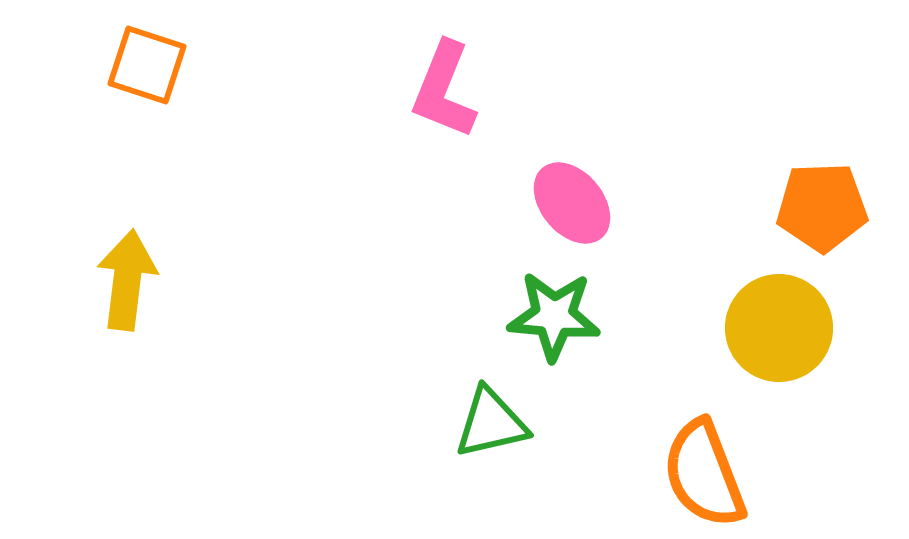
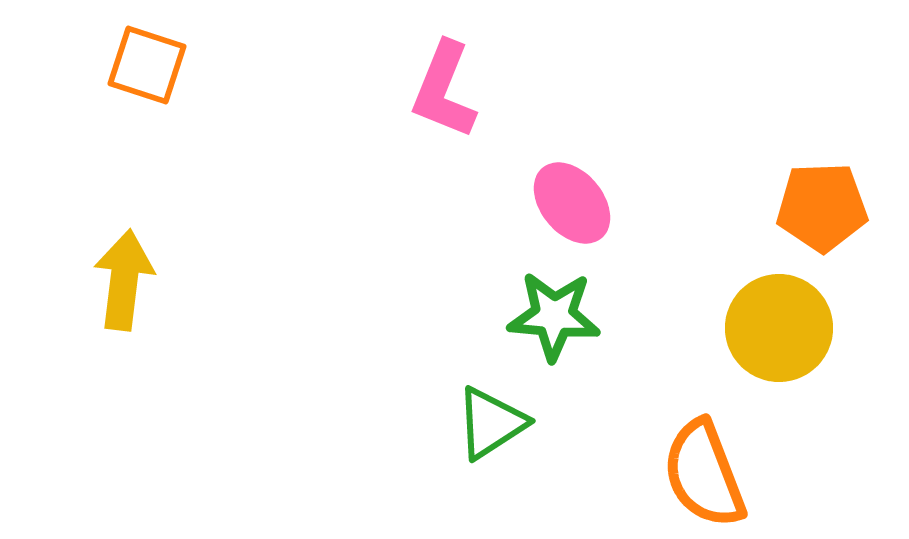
yellow arrow: moved 3 px left
green triangle: rotated 20 degrees counterclockwise
